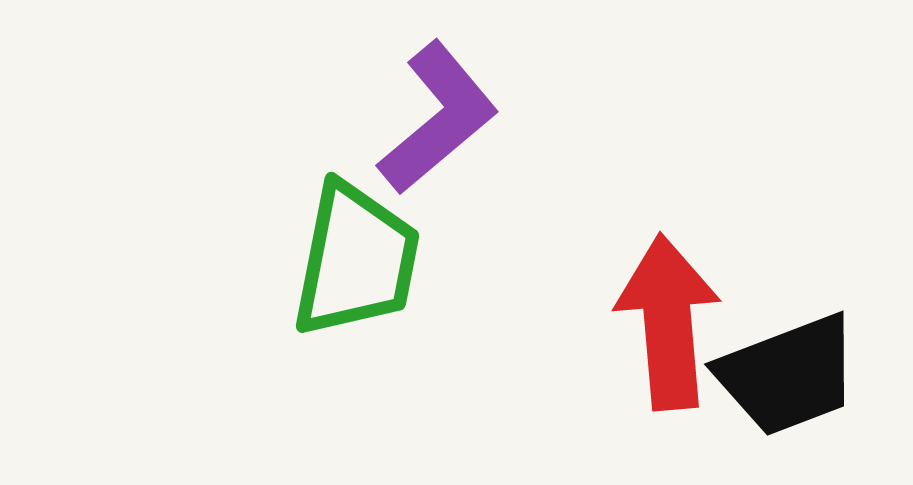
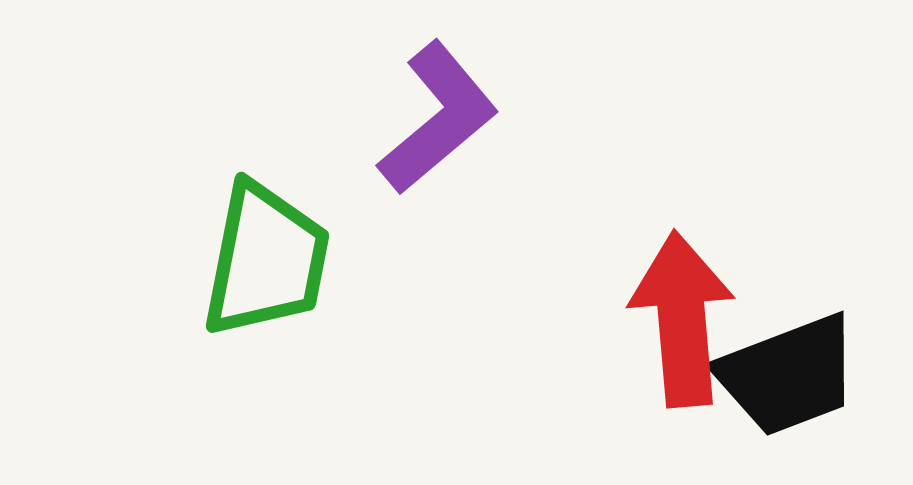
green trapezoid: moved 90 px left
red arrow: moved 14 px right, 3 px up
